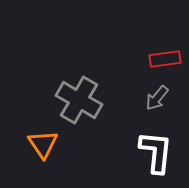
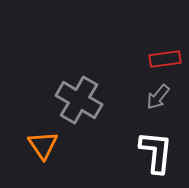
gray arrow: moved 1 px right, 1 px up
orange triangle: moved 1 px down
